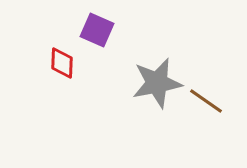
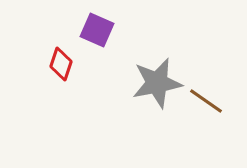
red diamond: moved 1 px left, 1 px down; rotated 16 degrees clockwise
